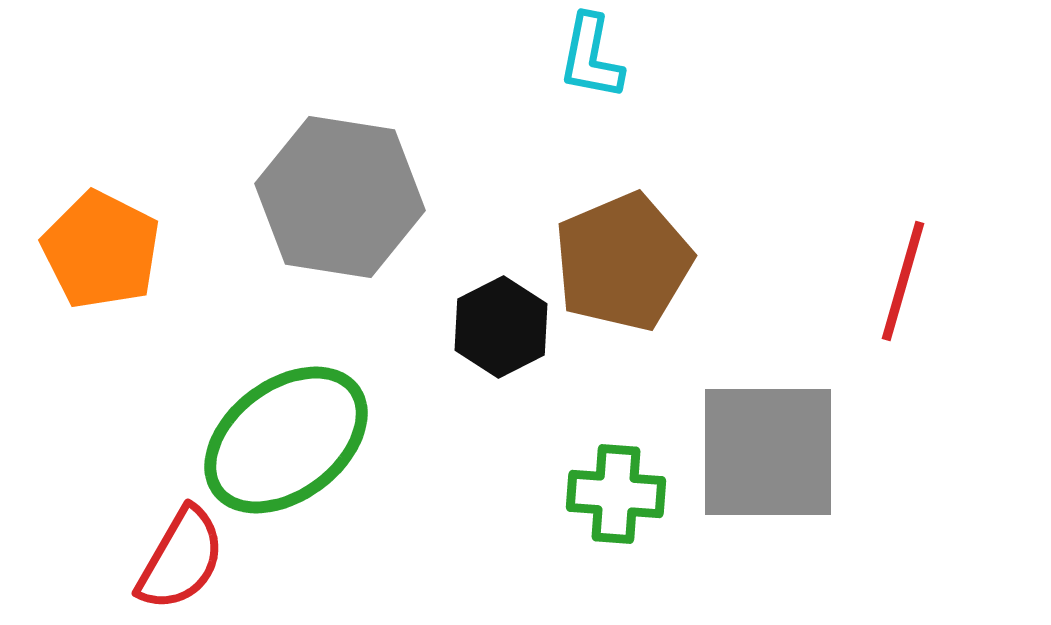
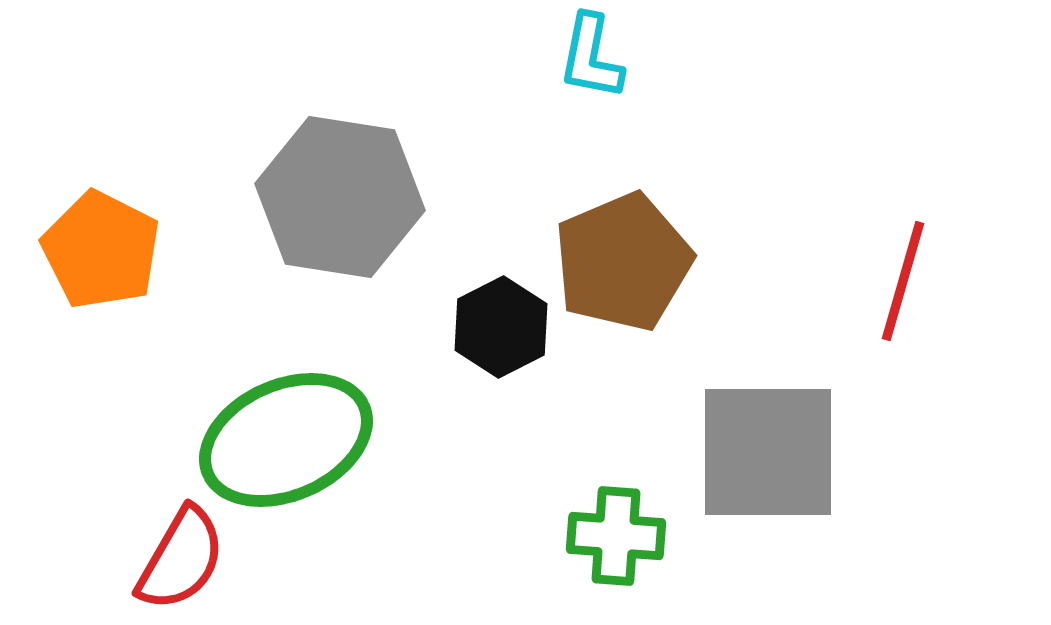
green ellipse: rotated 13 degrees clockwise
green cross: moved 42 px down
